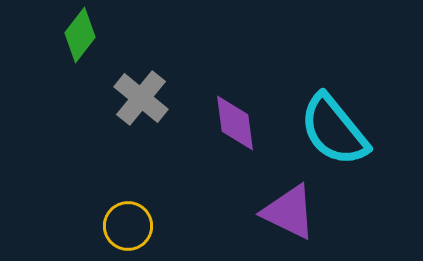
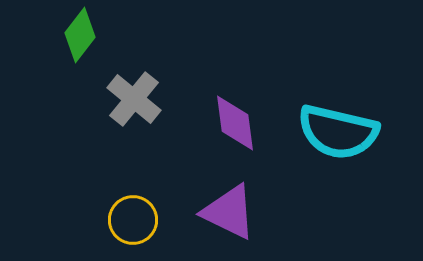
gray cross: moved 7 px left, 1 px down
cyan semicircle: moved 4 px right, 2 px down; rotated 38 degrees counterclockwise
purple triangle: moved 60 px left
yellow circle: moved 5 px right, 6 px up
